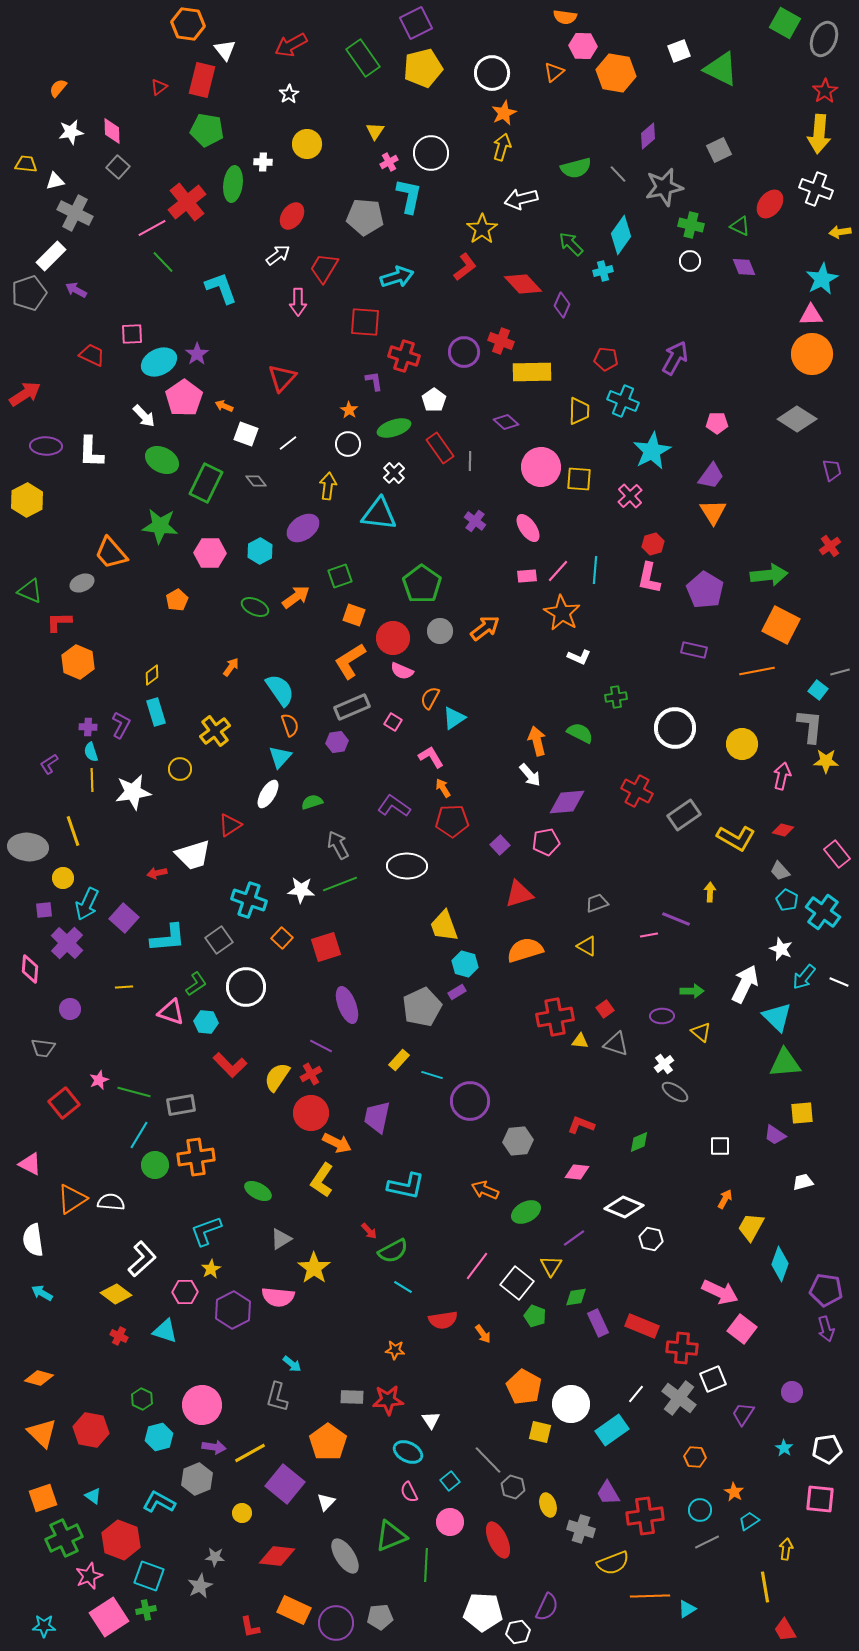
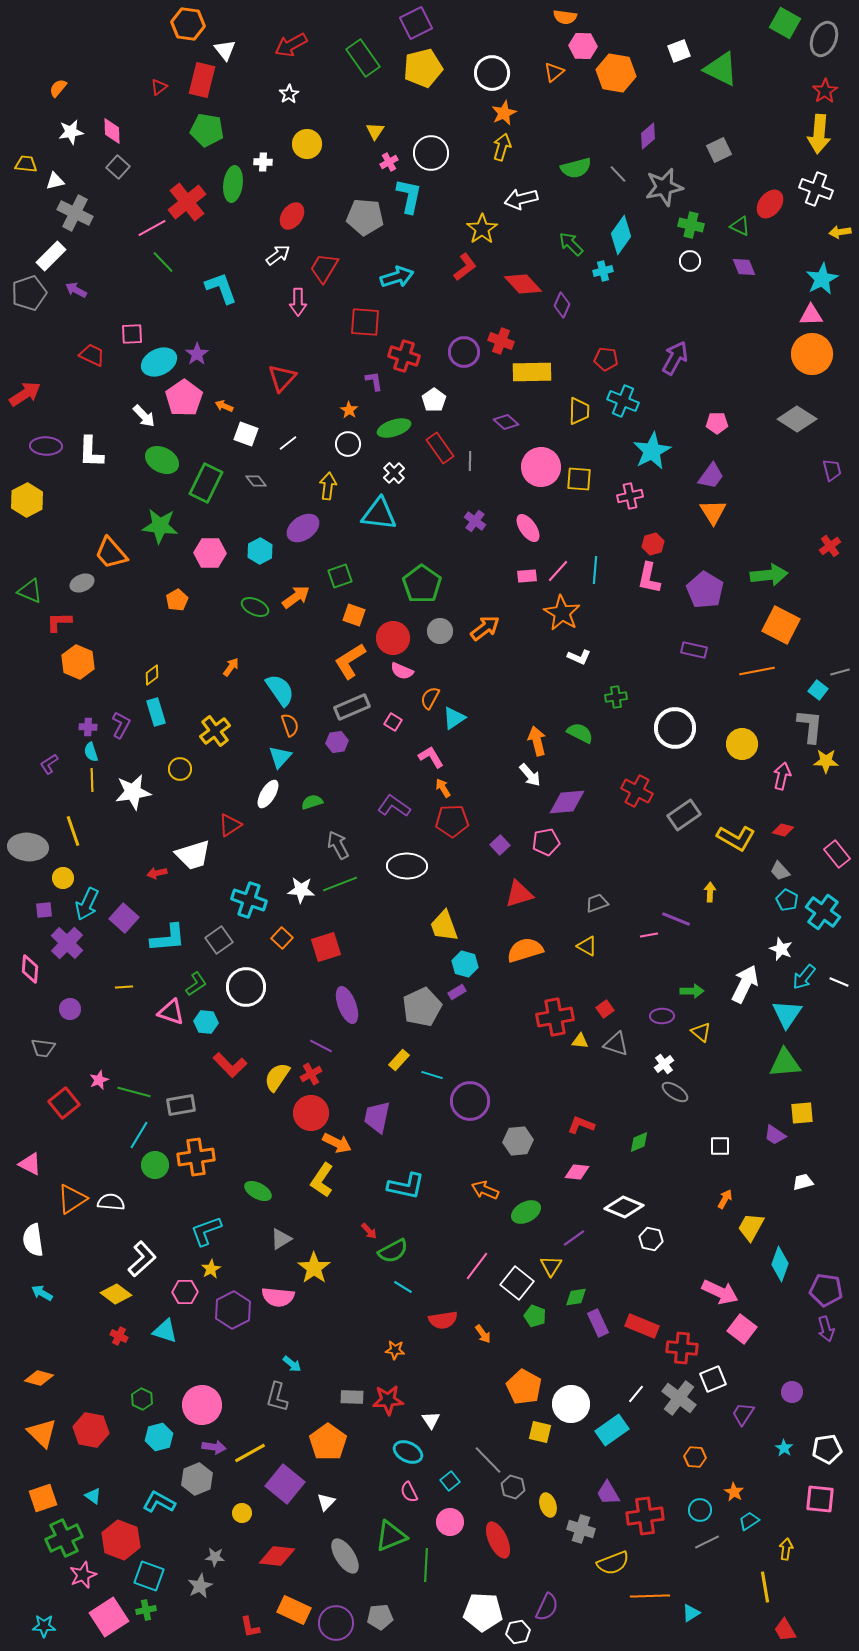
pink cross at (630, 496): rotated 30 degrees clockwise
cyan triangle at (777, 1017): moved 10 px right, 3 px up; rotated 20 degrees clockwise
pink star at (89, 1576): moved 6 px left, 1 px up
cyan triangle at (687, 1609): moved 4 px right, 4 px down
